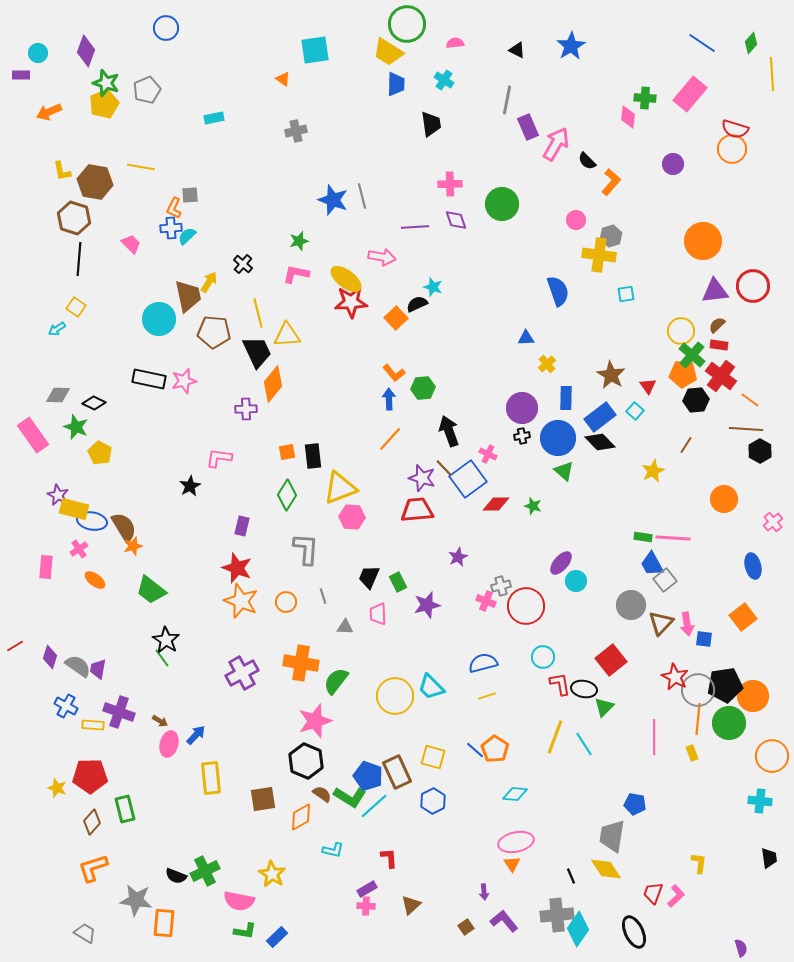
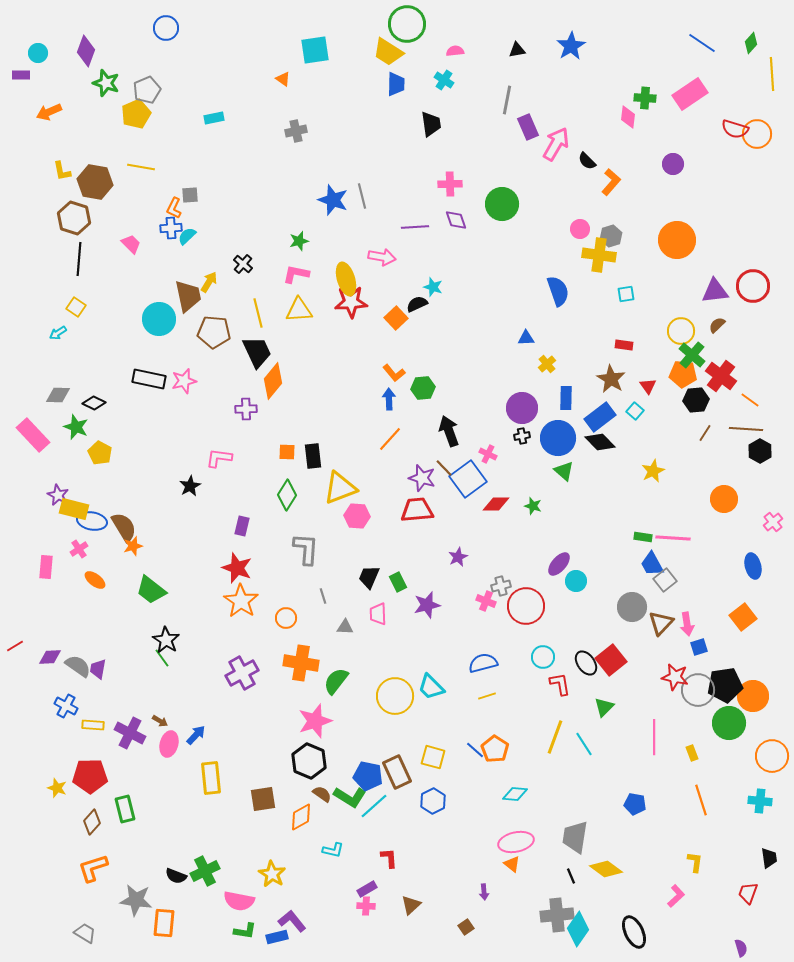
pink semicircle at (455, 43): moved 8 px down
black triangle at (517, 50): rotated 36 degrees counterclockwise
pink rectangle at (690, 94): rotated 16 degrees clockwise
yellow pentagon at (104, 104): moved 32 px right, 10 px down
orange circle at (732, 149): moved 25 px right, 15 px up
pink circle at (576, 220): moved 4 px right, 9 px down
orange circle at (703, 241): moved 26 px left, 1 px up
yellow ellipse at (346, 279): rotated 36 degrees clockwise
cyan arrow at (57, 329): moved 1 px right, 4 px down
yellow triangle at (287, 335): moved 12 px right, 25 px up
red rectangle at (719, 345): moved 95 px left
brown star at (611, 375): moved 4 px down
orange diamond at (273, 384): moved 3 px up
pink rectangle at (33, 435): rotated 8 degrees counterclockwise
brown line at (686, 445): moved 19 px right, 12 px up
orange square at (287, 452): rotated 12 degrees clockwise
pink hexagon at (352, 517): moved 5 px right, 1 px up
purple ellipse at (561, 563): moved 2 px left, 1 px down
orange star at (241, 601): rotated 12 degrees clockwise
orange circle at (286, 602): moved 16 px down
gray circle at (631, 605): moved 1 px right, 2 px down
blue square at (704, 639): moved 5 px left, 8 px down; rotated 24 degrees counterclockwise
purple diamond at (50, 657): rotated 70 degrees clockwise
red star at (675, 677): rotated 16 degrees counterclockwise
black ellipse at (584, 689): moved 2 px right, 26 px up; rotated 45 degrees clockwise
purple cross at (119, 712): moved 11 px right, 21 px down; rotated 8 degrees clockwise
orange line at (698, 719): moved 3 px right, 81 px down; rotated 24 degrees counterclockwise
black hexagon at (306, 761): moved 3 px right
blue pentagon at (368, 776): rotated 8 degrees counterclockwise
gray trapezoid at (612, 836): moved 37 px left, 1 px down
yellow L-shape at (699, 863): moved 4 px left, 1 px up
orange triangle at (512, 864): rotated 18 degrees counterclockwise
yellow diamond at (606, 869): rotated 20 degrees counterclockwise
red trapezoid at (653, 893): moved 95 px right
purple L-shape at (504, 921): moved 212 px left
blue rectangle at (277, 937): rotated 30 degrees clockwise
